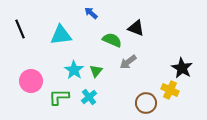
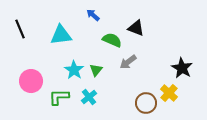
blue arrow: moved 2 px right, 2 px down
green triangle: moved 1 px up
yellow cross: moved 1 px left, 3 px down; rotated 18 degrees clockwise
